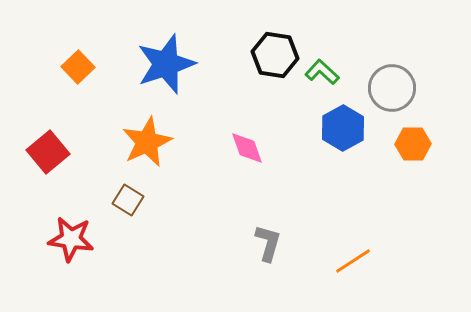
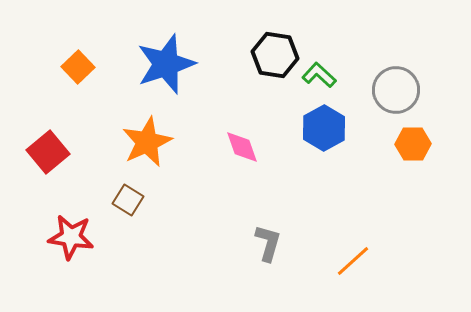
green L-shape: moved 3 px left, 3 px down
gray circle: moved 4 px right, 2 px down
blue hexagon: moved 19 px left
pink diamond: moved 5 px left, 1 px up
red star: moved 2 px up
orange line: rotated 9 degrees counterclockwise
